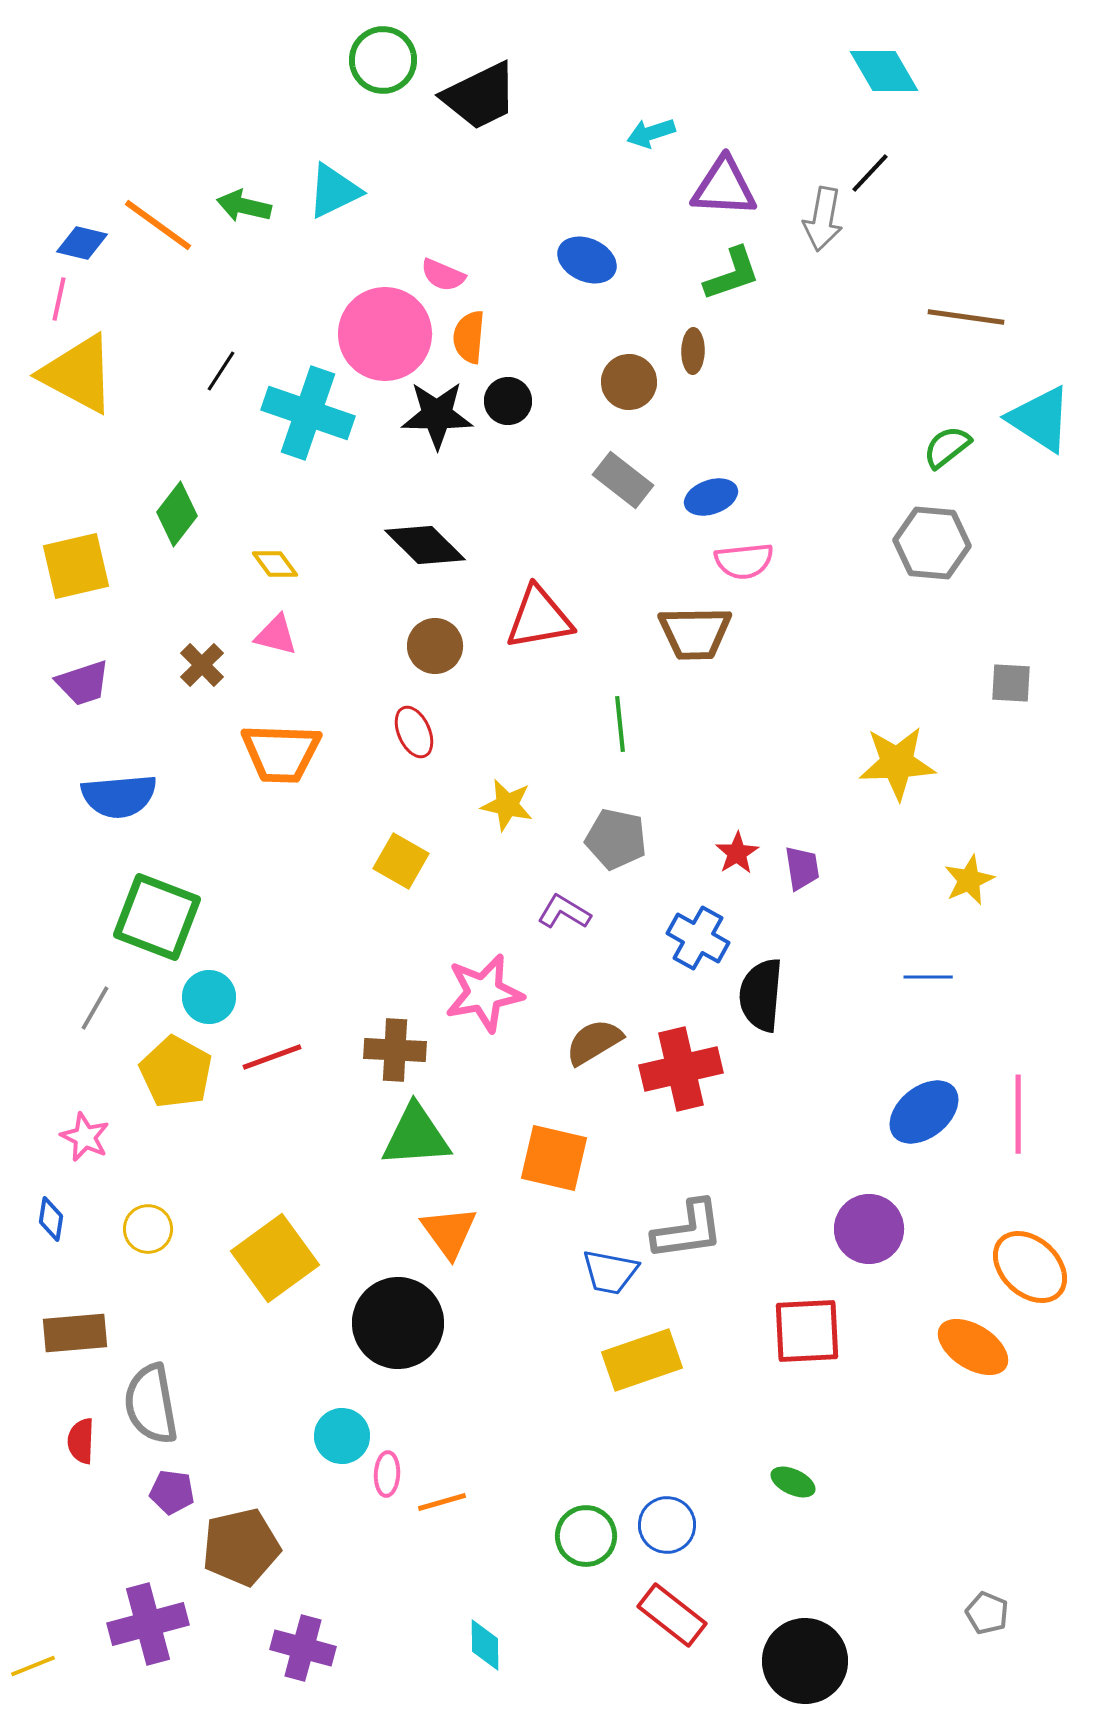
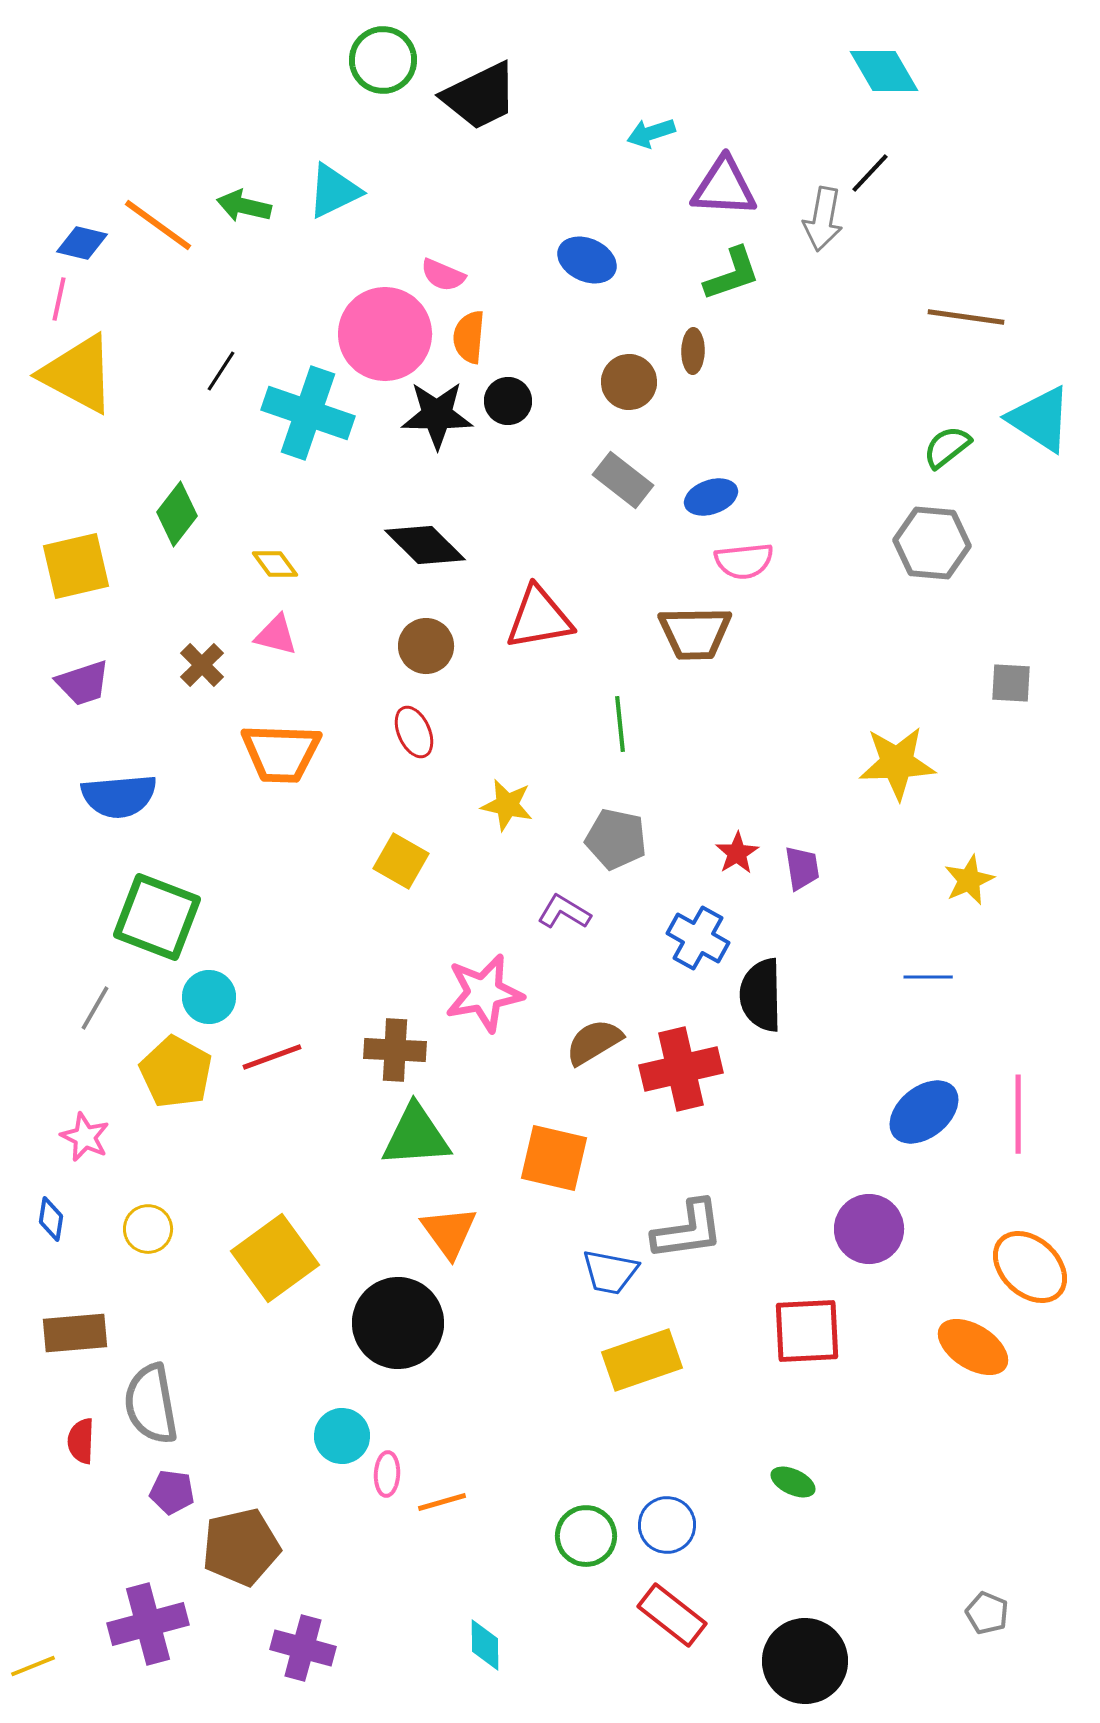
brown circle at (435, 646): moved 9 px left
black semicircle at (761, 995): rotated 6 degrees counterclockwise
